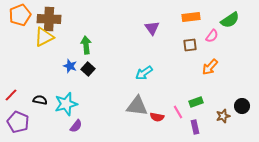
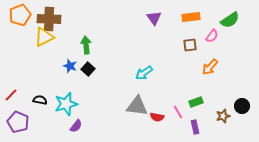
purple triangle: moved 2 px right, 10 px up
